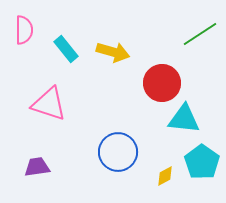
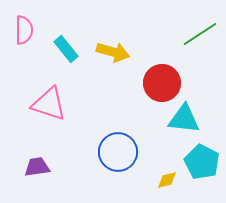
cyan pentagon: rotated 8 degrees counterclockwise
yellow diamond: moved 2 px right, 4 px down; rotated 15 degrees clockwise
